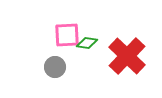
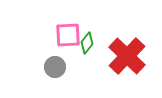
pink square: moved 1 px right
green diamond: rotated 60 degrees counterclockwise
